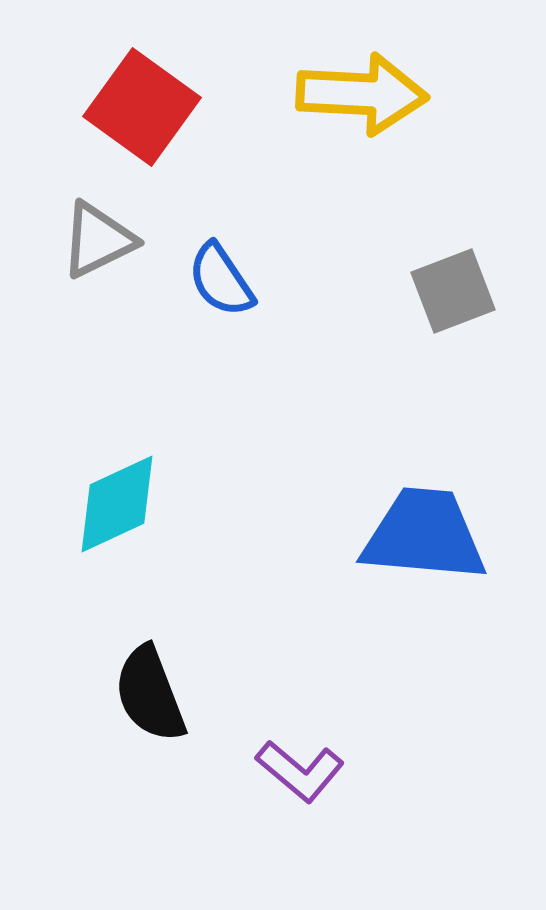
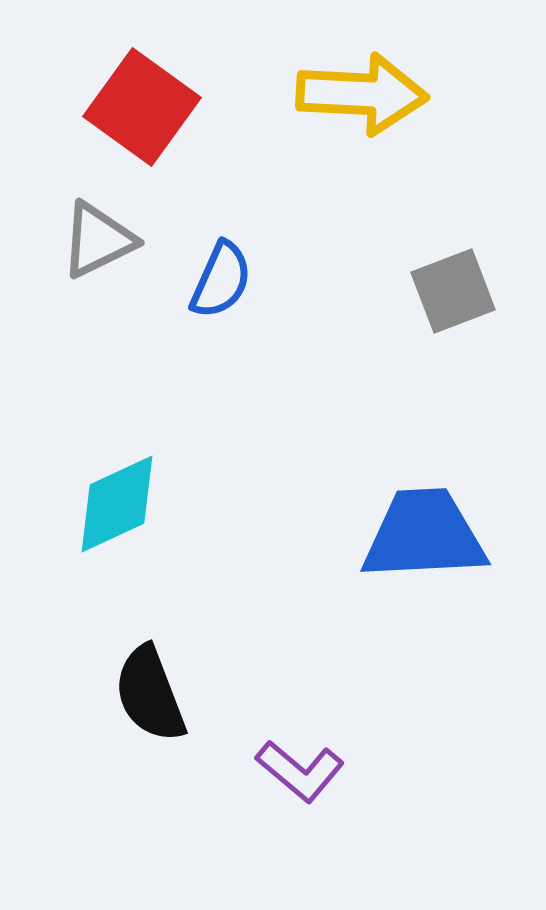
blue semicircle: rotated 122 degrees counterclockwise
blue trapezoid: rotated 8 degrees counterclockwise
